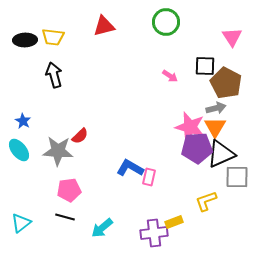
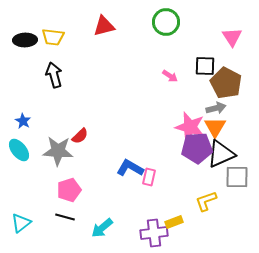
pink pentagon: rotated 10 degrees counterclockwise
